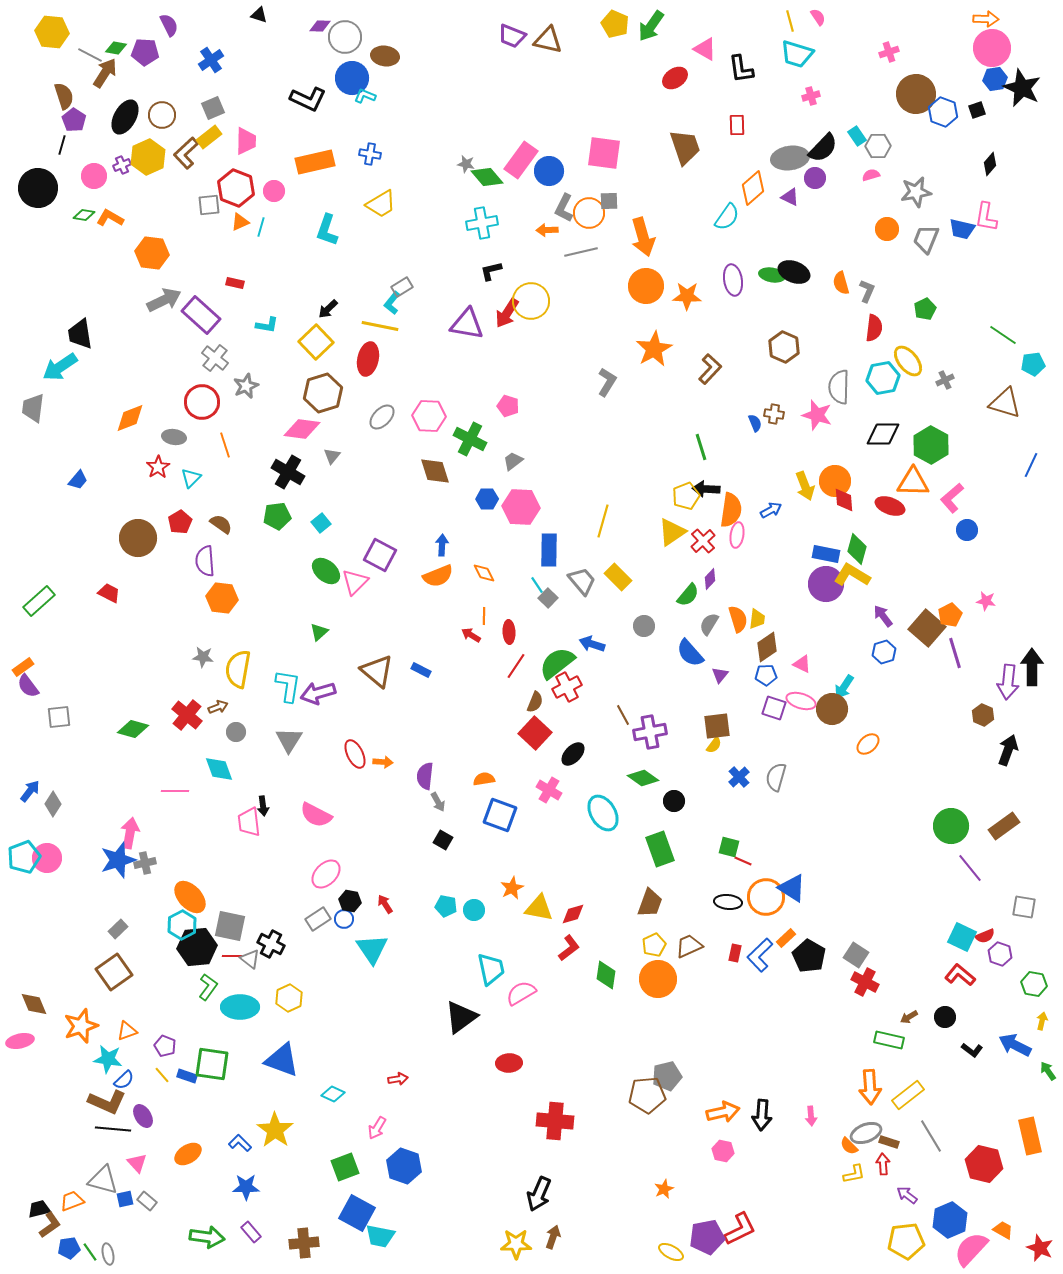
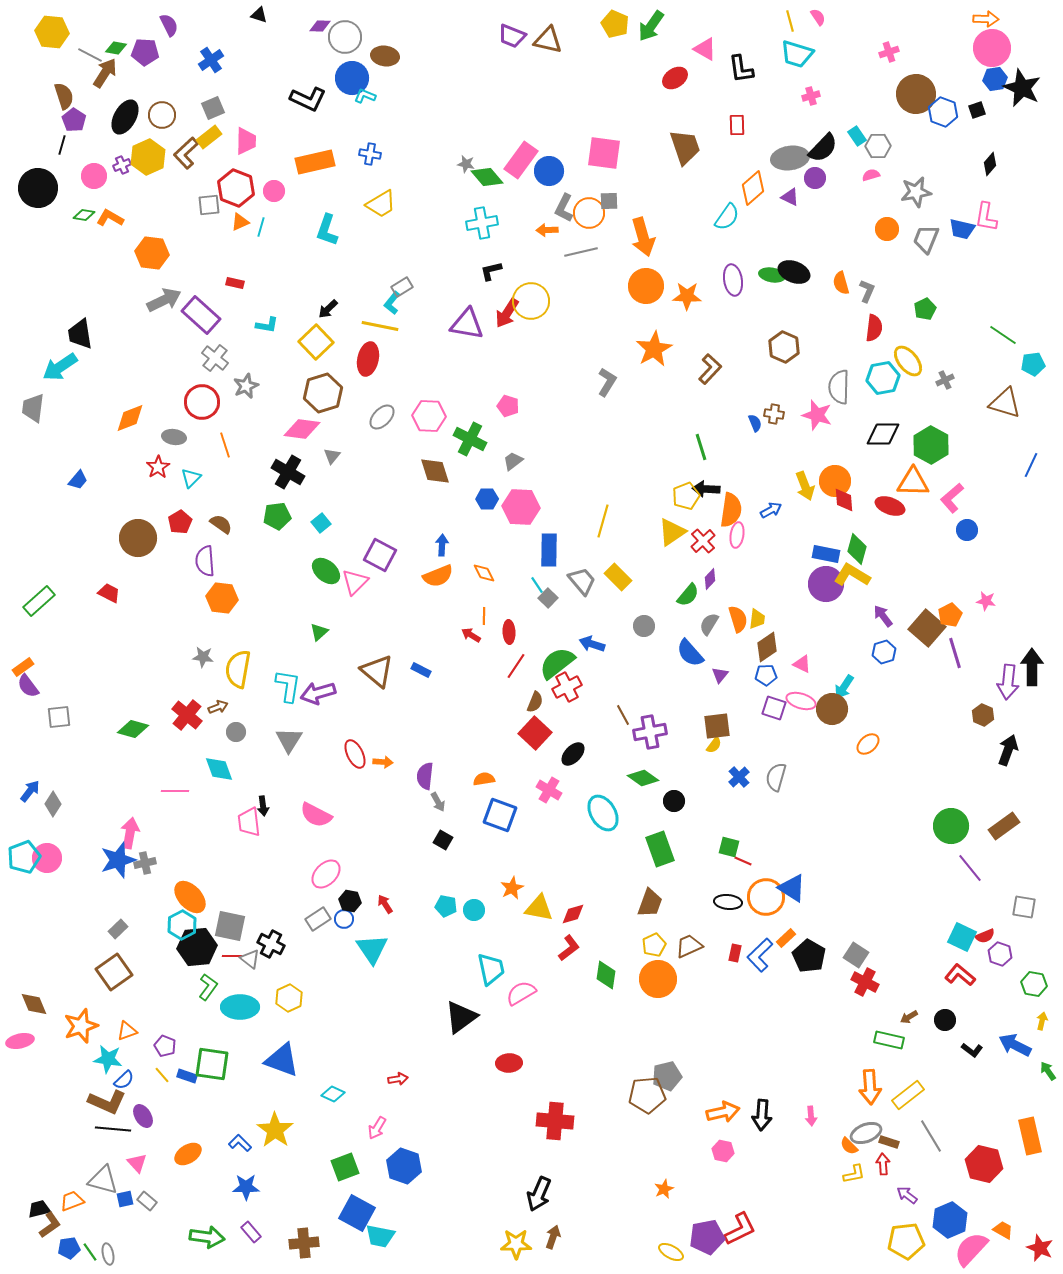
black circle at (945, 1017): moved 3 px down
